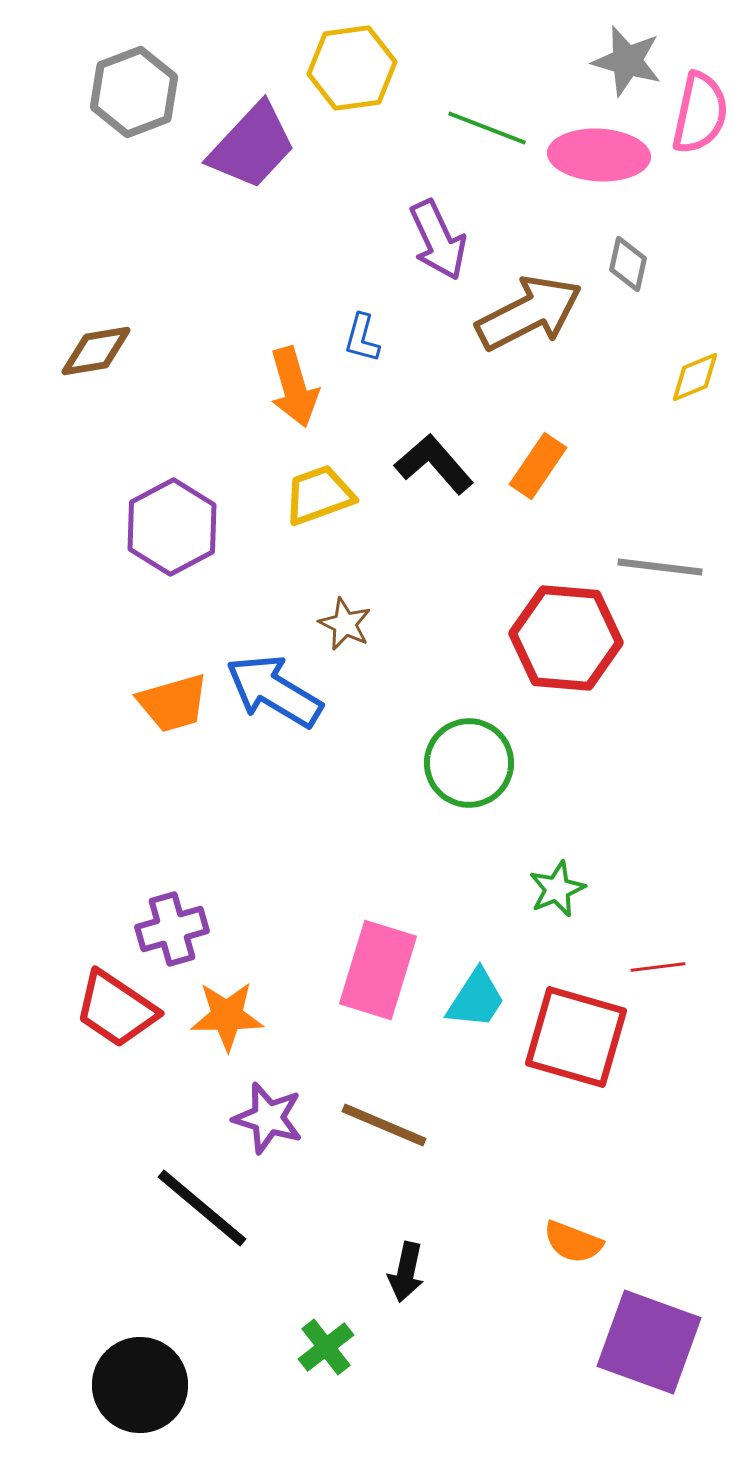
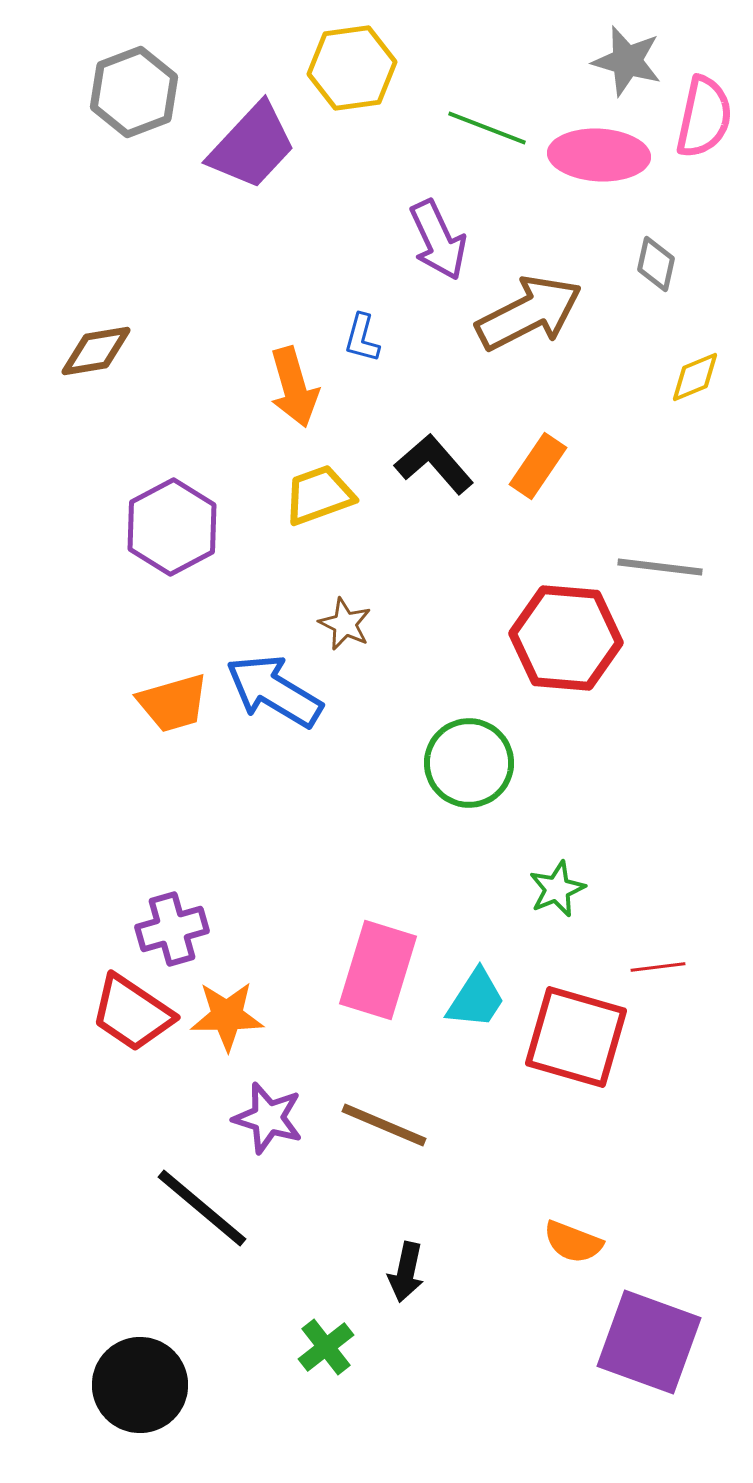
pink semicircle: moved 4 px right, 4 px down
gray diamond: moved 28 px right
red trapezoid: moved 16 px right, 4 px down
